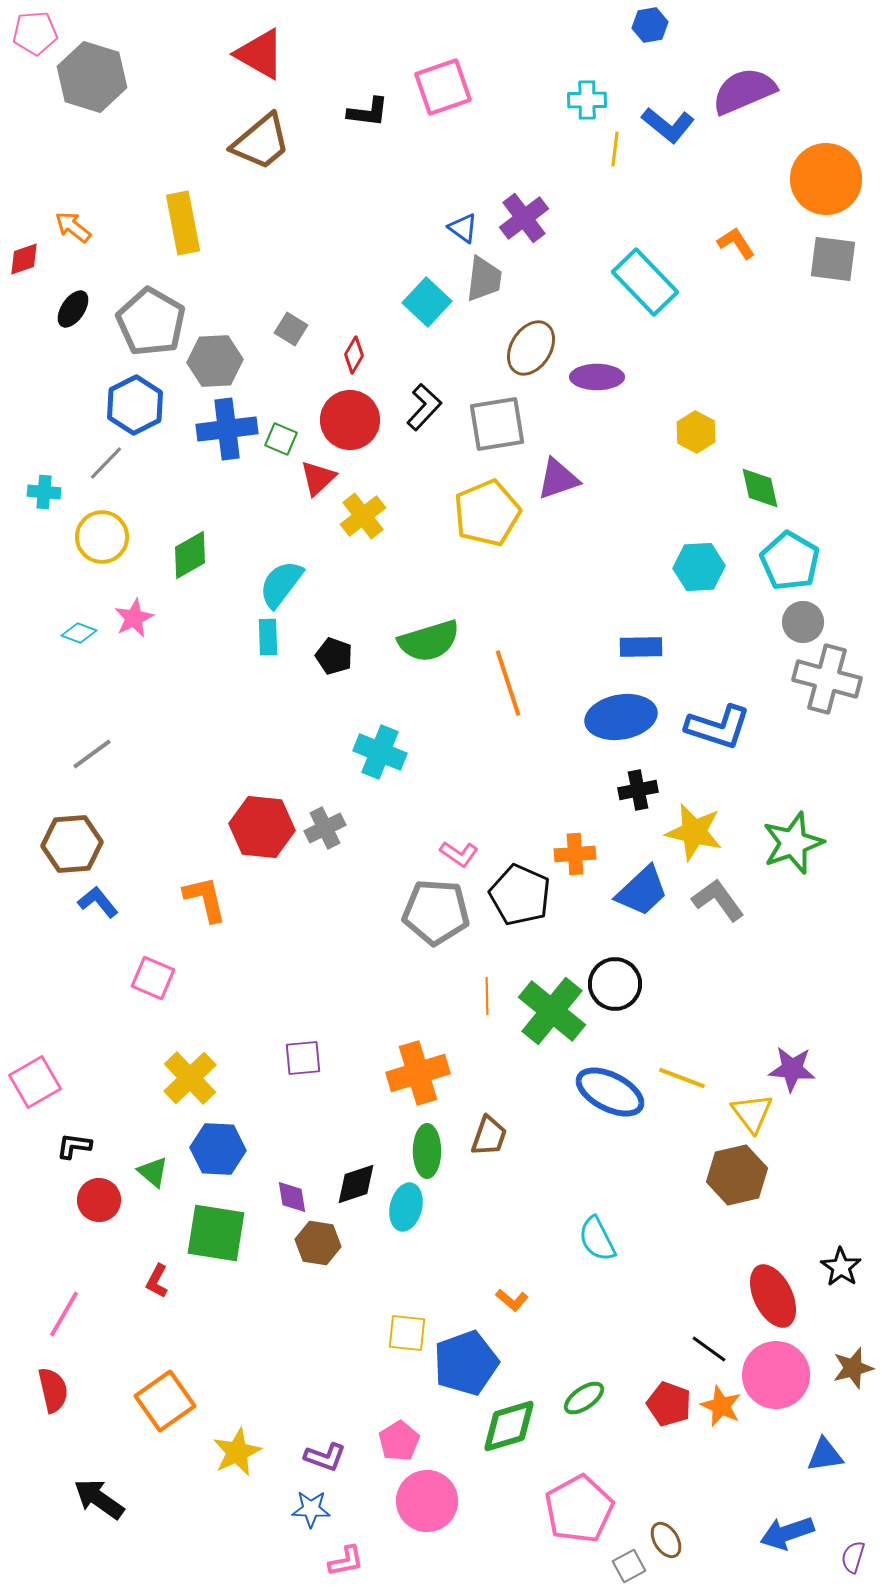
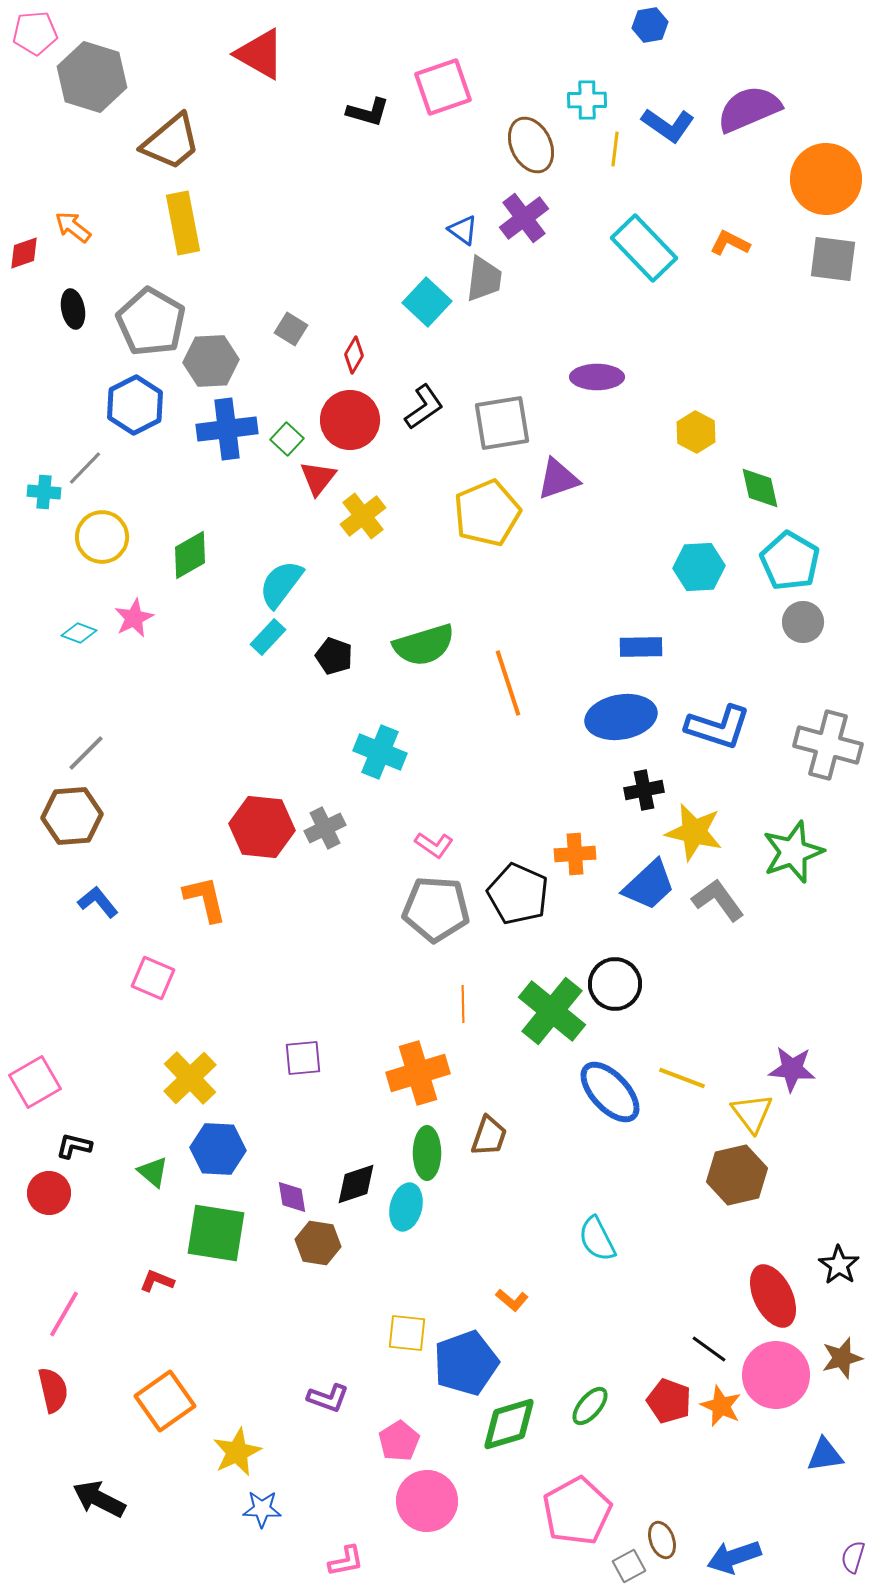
purple semicircle at (744, 91): moved 5 px right, 18 px down
black L-shape at (368, 112): rotated 9 degrees clockwise
blue L-shape at (668, 125): rotated 4 degrees counterclockwise
brown trapezoid at (261, 142): moved 90 px left
blue triangle at (463, 228): moved 2 px down
orange L-shape at (736, 243): moved 6 px left; rotated 30 degrees counterclockwise
red diamond at (24, 259): moved 6 px up
cyan rectangle at (645, 282): moved 1 px left, 34 px up
black ellipse at (73, 309): rotated 45 degrees counterclockwise
brown ellipse at (531, 348): moved 203 px up; rotated 58 degrees counterclockwise
gray hexagon at (215, 361): moved 4 px left
black L-shape at (424, 407): rotated 12 degrees clockwise
gray square at (497, 424): moved 5 px right, 1 px up
green square at (281, 439): moved 6 px right; rotated 20 degrees clockwise
gray line at (106, 463): moved 21 px left, 5 px down
red triangle at (318, 478): rotated 9 degrees counterclockwise
cyan rectangle at (268, 637): rotated 45 degrees clockwise
green semicircle at (429, 641): moved 5 px left, 4 px down
gray cross at (827, 679): moved 1 px right, 66 px down
gray line at (92, 754): moved 6 px left, 1 px up; rotated 9 degrees counterclockwise
black cross at (638, 790): moved 6 px right
green star at (793, 843): moved 9 px down
brown hexagon at (72, 844): moved 28 px up
pink L-shape at (459, 854): moved 25 px left, 9 px up
blue trapezoid at (642, 891): moved 7 px right, 6 px up
black pentagon at (520, 895): moved 2 px left, 1 px up
gray pentagon at (436, 912): moved 3 px up
orange line at (487, 996): moved 24 px left, 8 px down
blue ellipse at (610, 1092): rotated 20 degrees clockwise
black L-shape at (74, 1146): rotated 6 degrees clockwise
green ellipse at (427, 1151): moved 2 px down
red circle at (99, 1200): moved 50 px left, 7 px up
black star at (841, 1267): moved 2 px left, 2 px up
red L-shape at (157, 1281): rotated 84 degrees clockwise
brown star at (853, 1368): moved 11 px left, 10 px up
green ellipse at (584, 1398): moved 6 px right, 8 px down; rotated 15 degrees counterclockwise
red pentagon at (669, 1404): moved 3 px up
green diamond at (509, 1426): moved 2 px up
purple L-shape at (325, 1457): moved 3 px right, 59 px up
black arrow at (99, 1499): rotated 8 degrees counterclockwise
blue star at (311, 1509): moved 49 px left
pink pentagon at (579, 1509): moved 2 px left, 2 px down
blue arrow at (787, 1533): moved 53 px left, 24 px down
brown ellipse at (666, 1540): moved 4 px left; rotated 12 degrees clockwise
